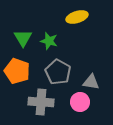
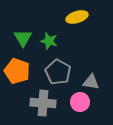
gray cross: moved 2 px right, 1 px down
